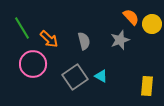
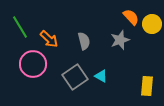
green line: moved 2 px left, 1 px up
